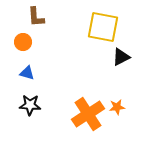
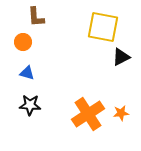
orange star: moved 4 px right, 6 px down
